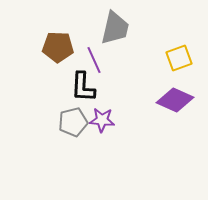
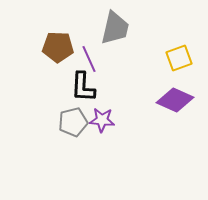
purple line: moved 5 px left, 1 px up
